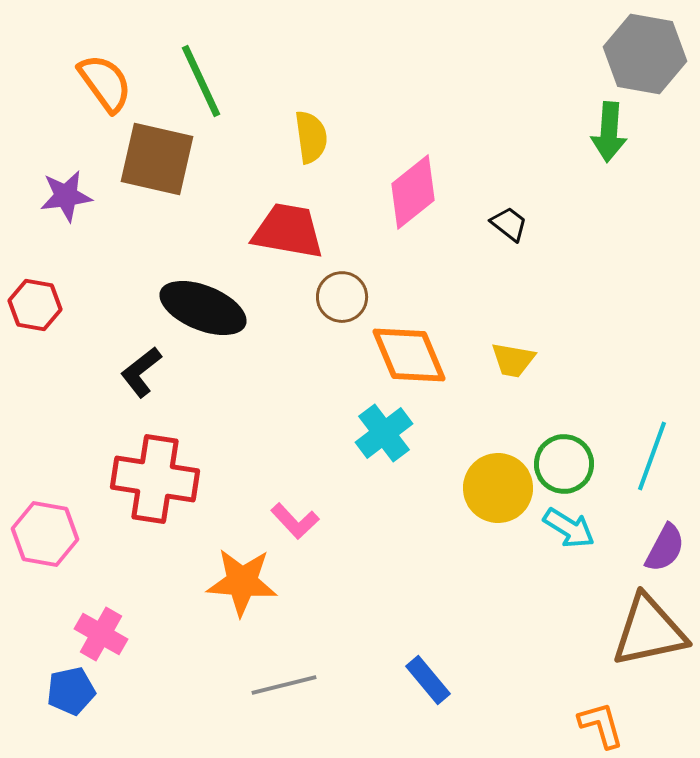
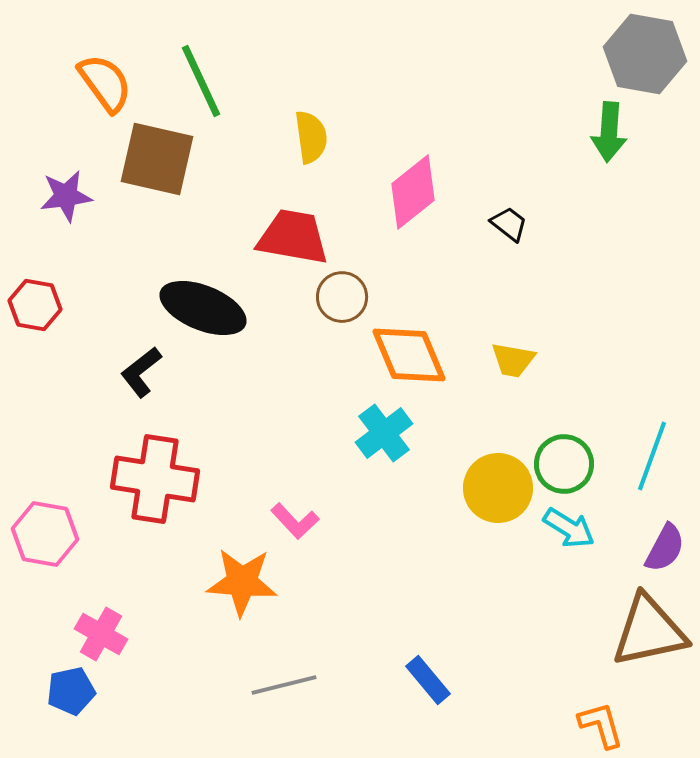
red trapezoid: moved 5 px right, 6 px down
